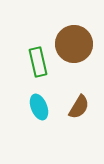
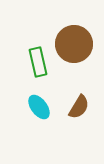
cyan ellipse: rotated 15 degrees counterclockwise
